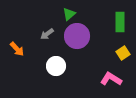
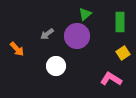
green triangle: moved 16 px right
